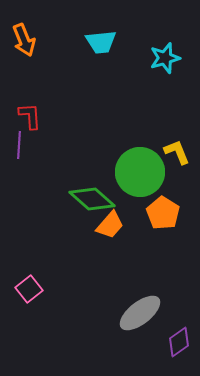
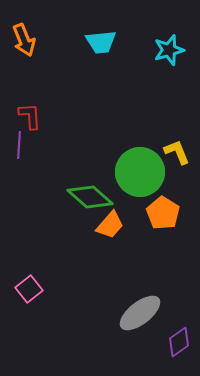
cyan star: moved 4 px right, 8 px up
green diamond: moved 2 px left, 2 px up
